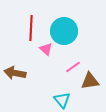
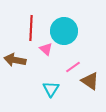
brown arrow: moved 13 px up
brown triangle: rotated 42 degrees clockwise
cyan triangle: moved 11 px left, 11 px up; rotated 12 degrees clockwise
